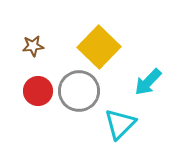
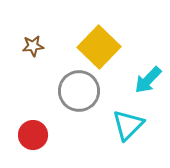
cyan arrow: moved 2 px up
red circle: moved 5 px left, 44 px down
cyan triangle: moved 8 px right, 1 px down
